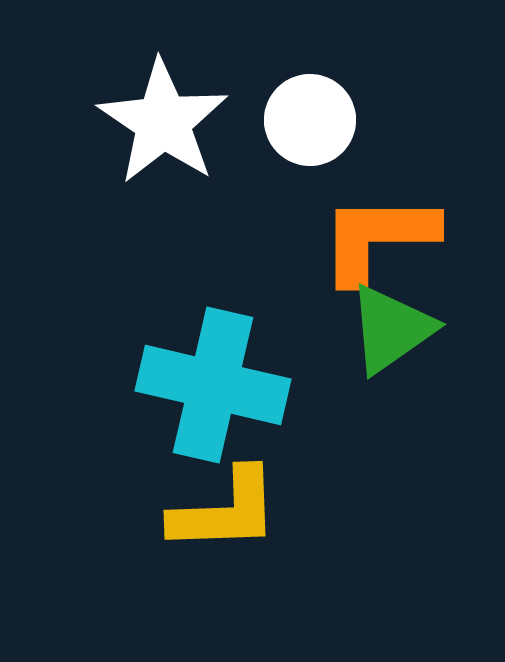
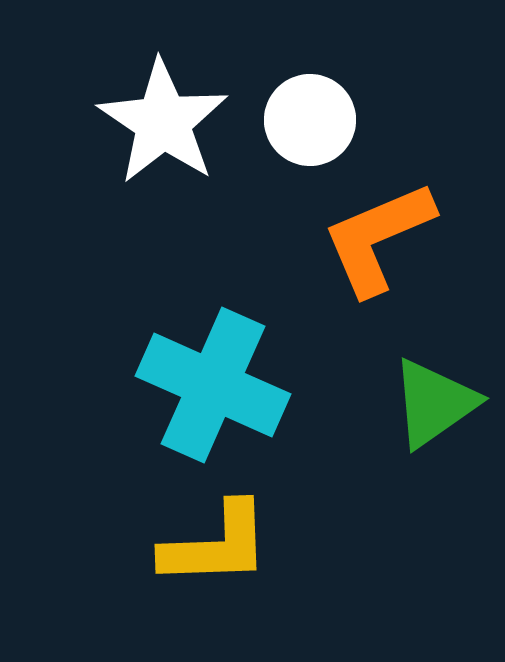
orange L-shape: rotated 23 degrees counterclockwise
green triangle: moved 43 px right, 74 px down
cyan cross: rotated 11 degrees clockwise
yellow L-shape: moved 9 px left, 34 px down
